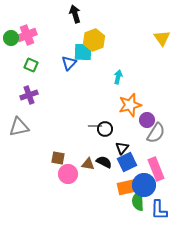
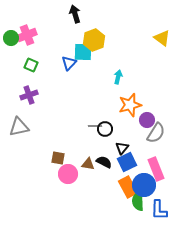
yellow triangle: rotated 18 degrees counterclockwise
orange rectangle: rotated 75 degrees clockwise
